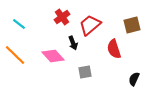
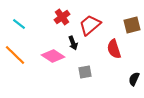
pink diamond: rotated 15 degrees counterclockwise
